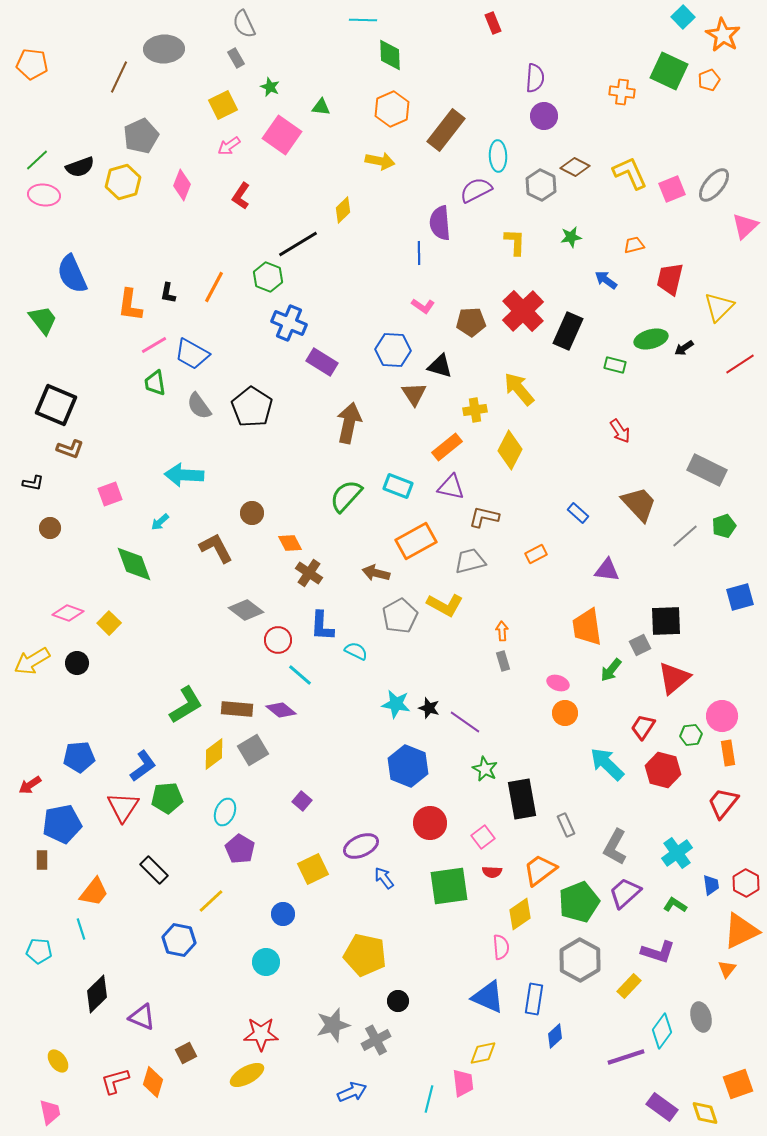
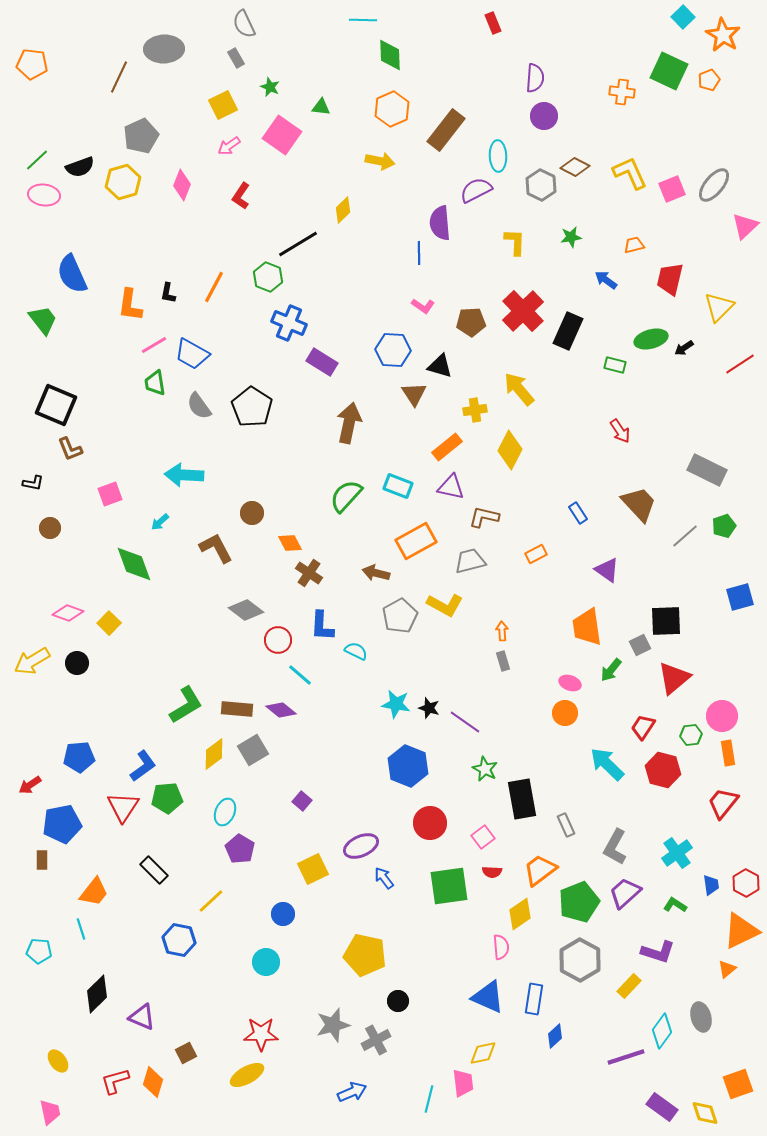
brown L-shape at (70, 449): rotated 48 degrees clockwise
blue rectangle at (578, 513): rotated 15 degrees clockwise
purple triangle at (607, 570): rotated 28 degrees clockwise
pink ellipse at (558, 683): moved 12 px right
orange triangle at (727, 969): rotated 12 degrees clockwise
